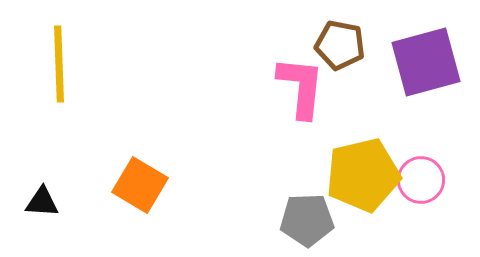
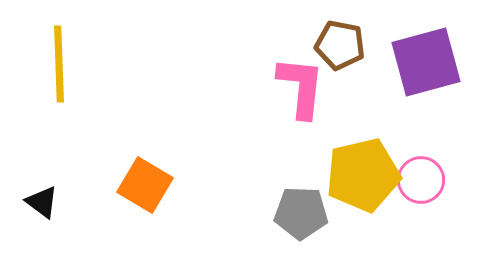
orange square: moved 5 px right
black triangle: rotated 33 degrees clockwise
gray pentagon: moved 6 px left, 7 px up; rotated 4 degrees clockwise
